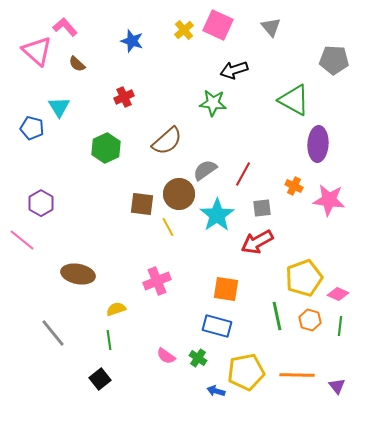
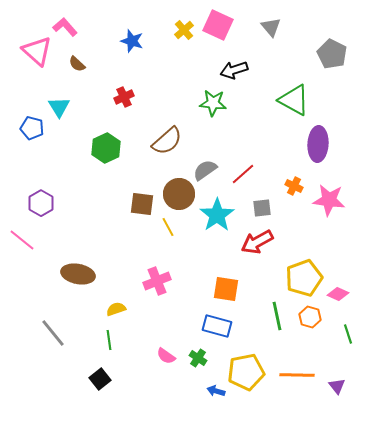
gray pentagon at (334, 60): moved 2 px left, 6 px up; rotated 24 degrees clockwise
red line at (243, 174): rotated 20 degrees clockwise
orange hexagon at (310, 320): moved 3 px up
green line at (340, 326): moved 8 px right, 8 px down; rotated 24 degrees counterclockwise
